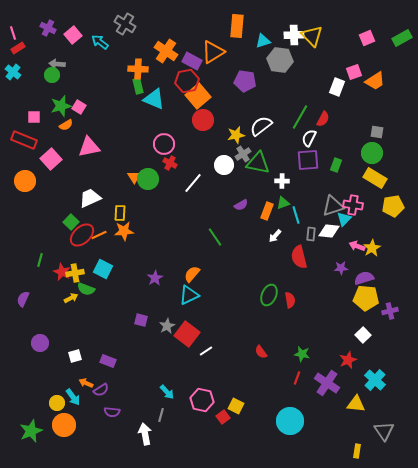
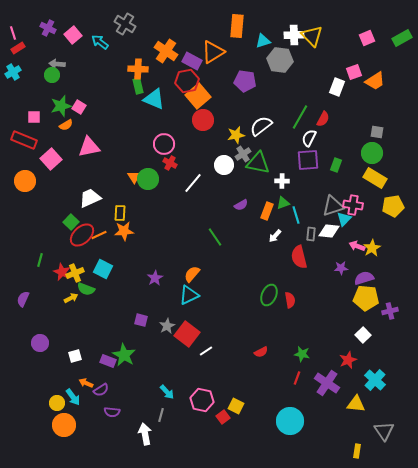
cyan cross at (13, 72): rotated 21 degrees clockwise
yellow cross at (75, 273): rotated 12 degrees counterclockwise
red semicircle at (261, 352): rotated 80 degrees counterclockwise
green star at (31, 431): moved 93 px right, 76 px up; rotated 20 degrees counterclockwise
